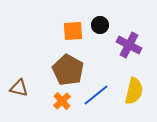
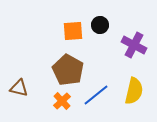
purple cross: moved 5 px right
